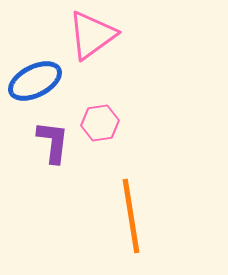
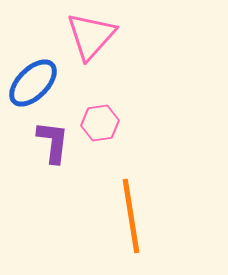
pink triangle: moved 1 px left, 1 px down; rotated 12 degrees counterclockwise
blue ellipse: moved 2 px left, 2 px down; rotated 18 degrees counterclockwise
